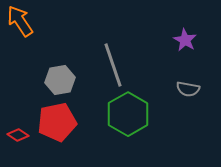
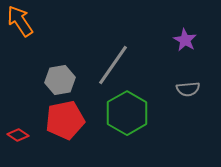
gray line: rotated 54 degrees clockwise
gray semicircle: rotated 15 degrees counterclockwise
green hexagon: moved 1 px left, 1 px up
red pentagon: moved 8 px right, 2 px up
